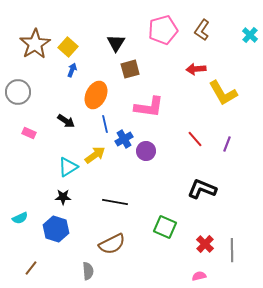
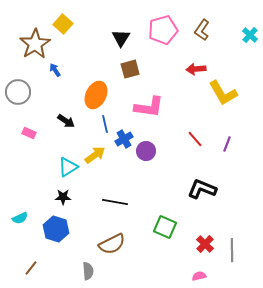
black triangle: moved 5 px right, 5 px up
yellow square: moved 5 px left, 23 px up
blue arrow: moved 17 px left; rotated 56 degrees counterclockwise
